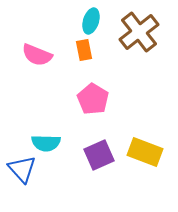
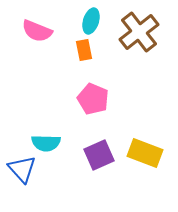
pink semicircle: moved 24 px up
pink pentagon: rotated 8 degrees counterclockwise
yellow rectangle: moved 1 px down
